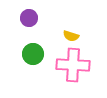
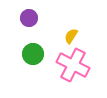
yellow semicircle: rotated 105 degrees clockwise
pink cross: rotated 24 degrees clockwise
